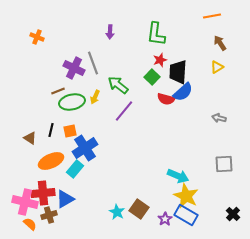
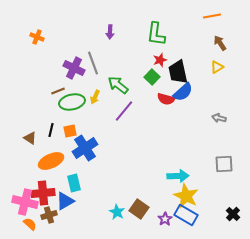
black trapezoid: rotated 15 degrees counterclockwise
cyan rectangle: moved 1 px left, 14 px down; rotated 54 degrees counterclockwise
cyan arrow: rotated 25 degrees counterclockwise
blue triangle: moved 2 px down
